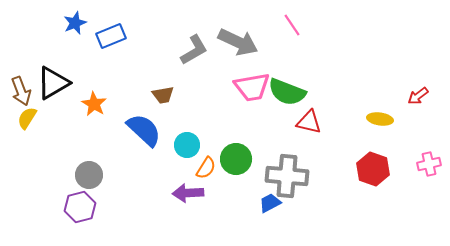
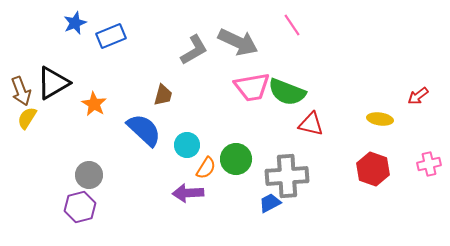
brown trapezoid: rotated 65 degrees counterclockwise
red triangle: moved 2 px right, 2 px down
gray cross: rotated 9 degrees counterclockwise
